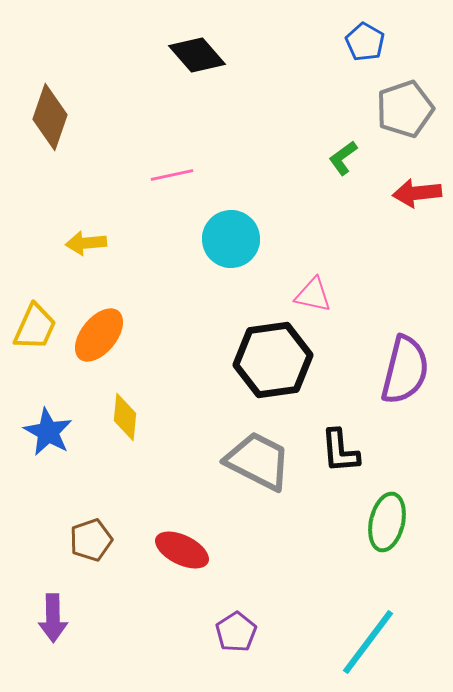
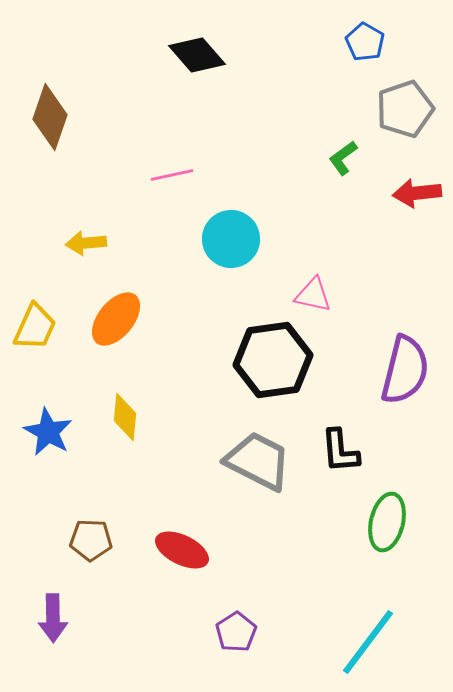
orange ellipse: moved 17 px right, 16 px up
brown pentagon: rotated 21 degrees clockwise
